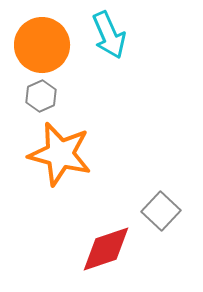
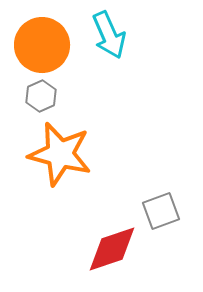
gray square: rotated 27 degrees clockwise
red diamond: moved 6 px right
